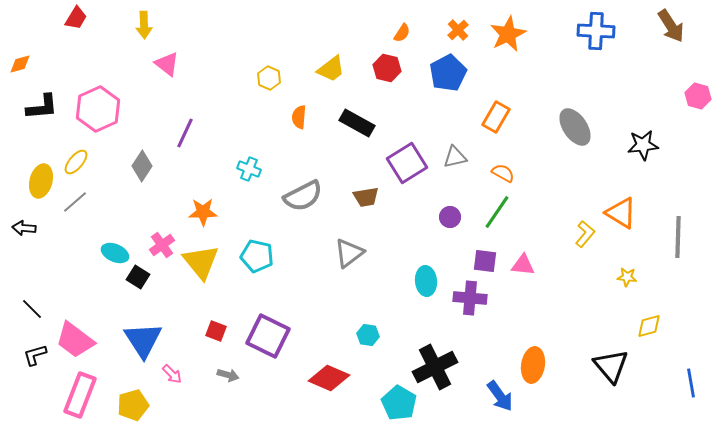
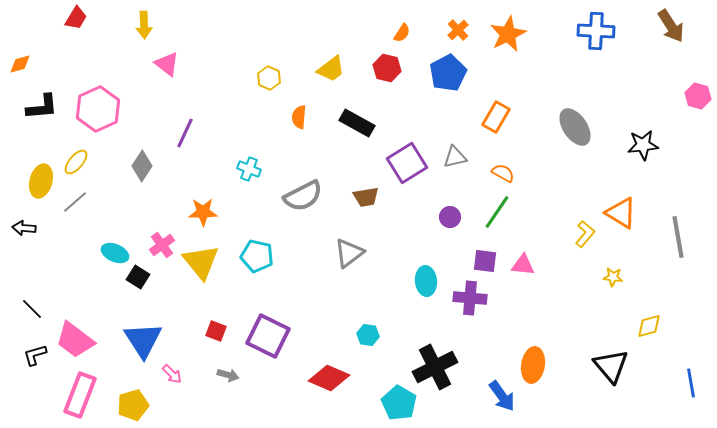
gray line at (678, 237): rotated 12 degrees counterclockwise
yellow star at (627, 277): moved 14 px left
blue arrow at (500, 396): moved 2 px right
